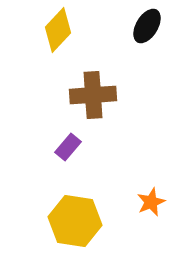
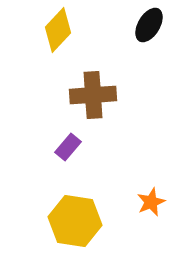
black ellipse: moved 2 px right, 1 px up
